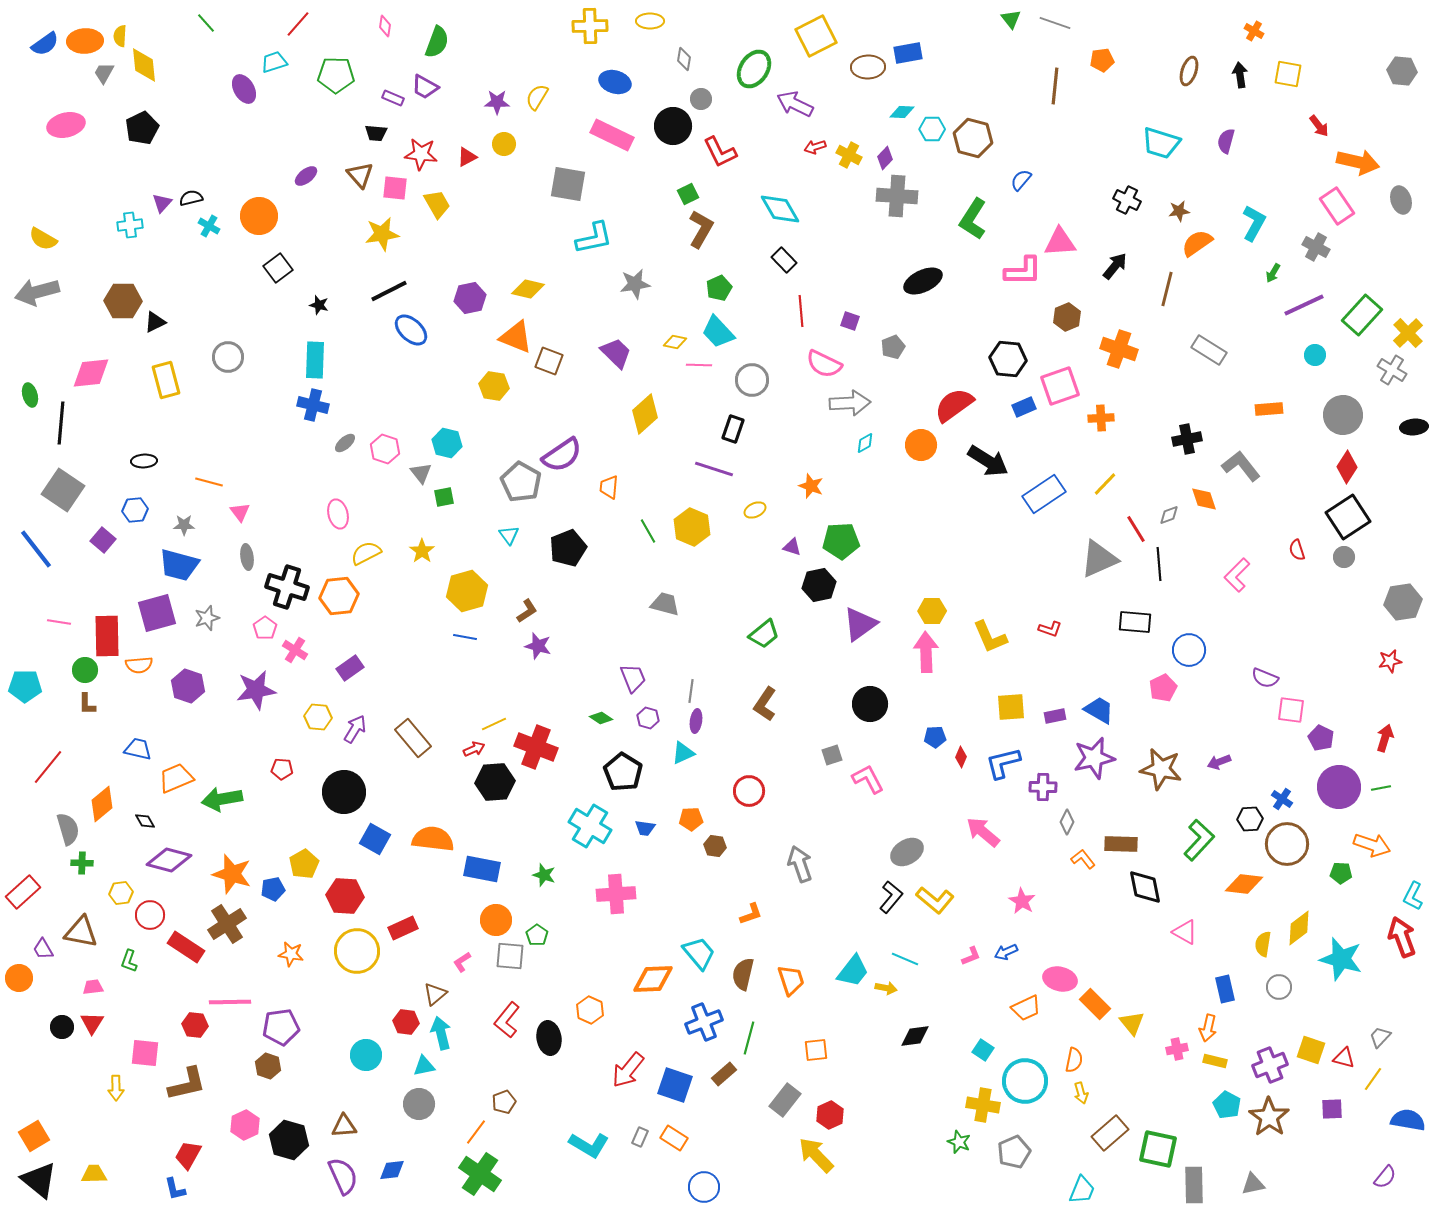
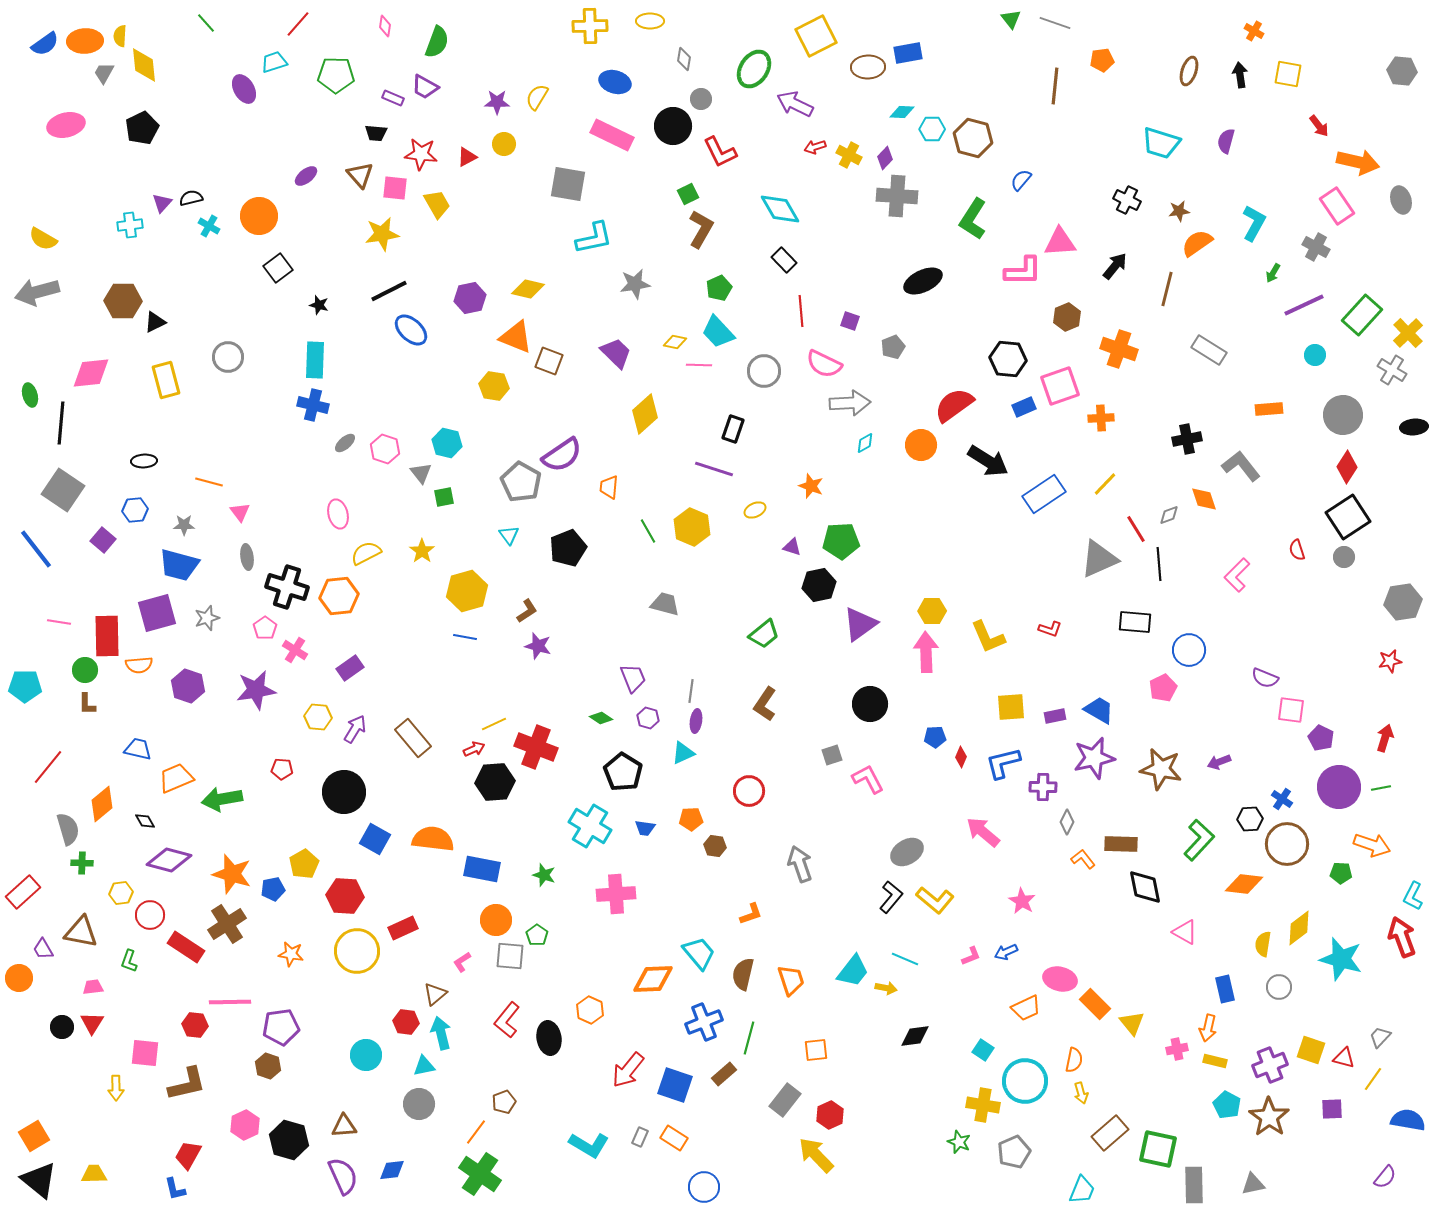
gray circle at (752, 380): moved 12 px right, 9 px up
yellow L-shape at (990, 637): moved 2 px left
